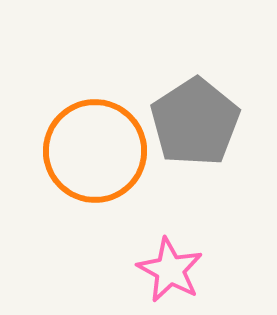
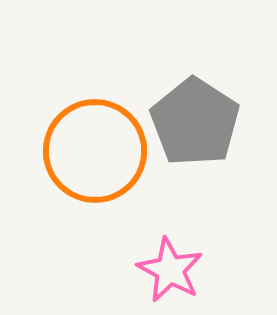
gray pentagon: rotated 6 degrees counterclockwise
